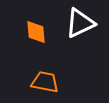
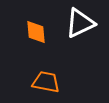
orange trapezoid: moved 1 px right
